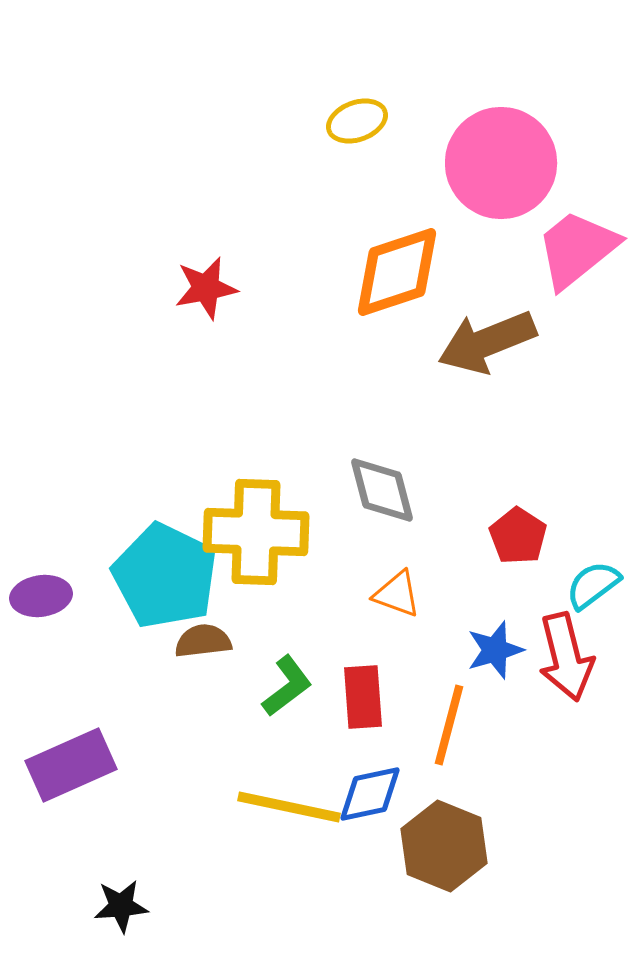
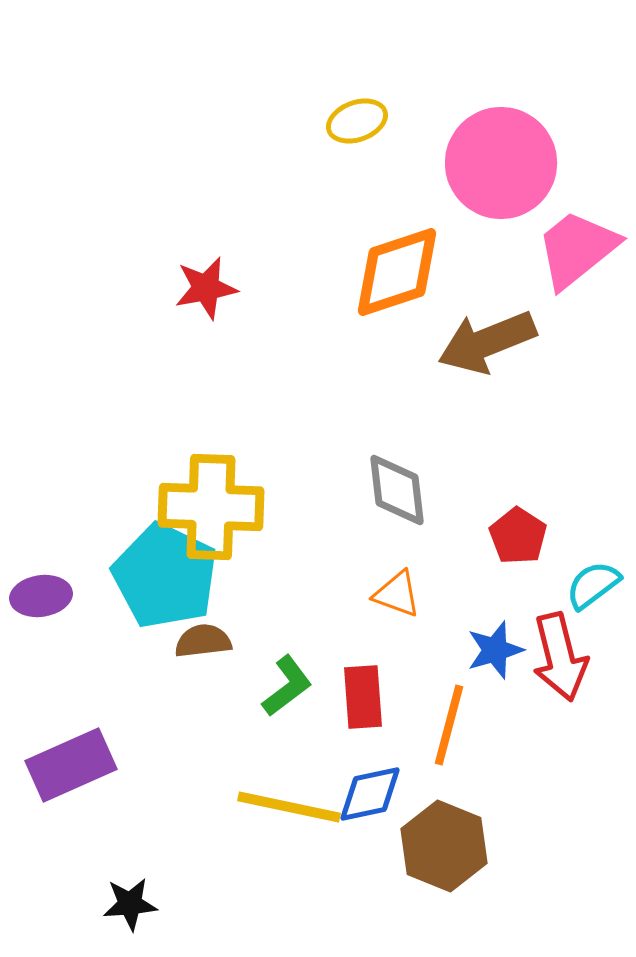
gray diamond: moved 15 px right; rotated 8 degrees clockwise
yellow cross: moved 45 px left, 25 px up
red arrow: moved 6 px left
black star: moved 9 px right, 2 px up
